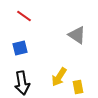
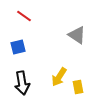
blue square: moved 2 px left, 1 px up
